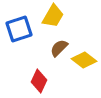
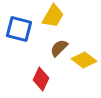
blue square: rotated 32 degrees clockwise
red diamond: moved 2 px right, 2 px up
